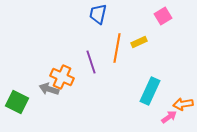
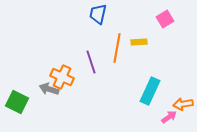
pink square: moved 2 px right, 3 px down
yellow rectangle: rotated 21 degrees clockwise
